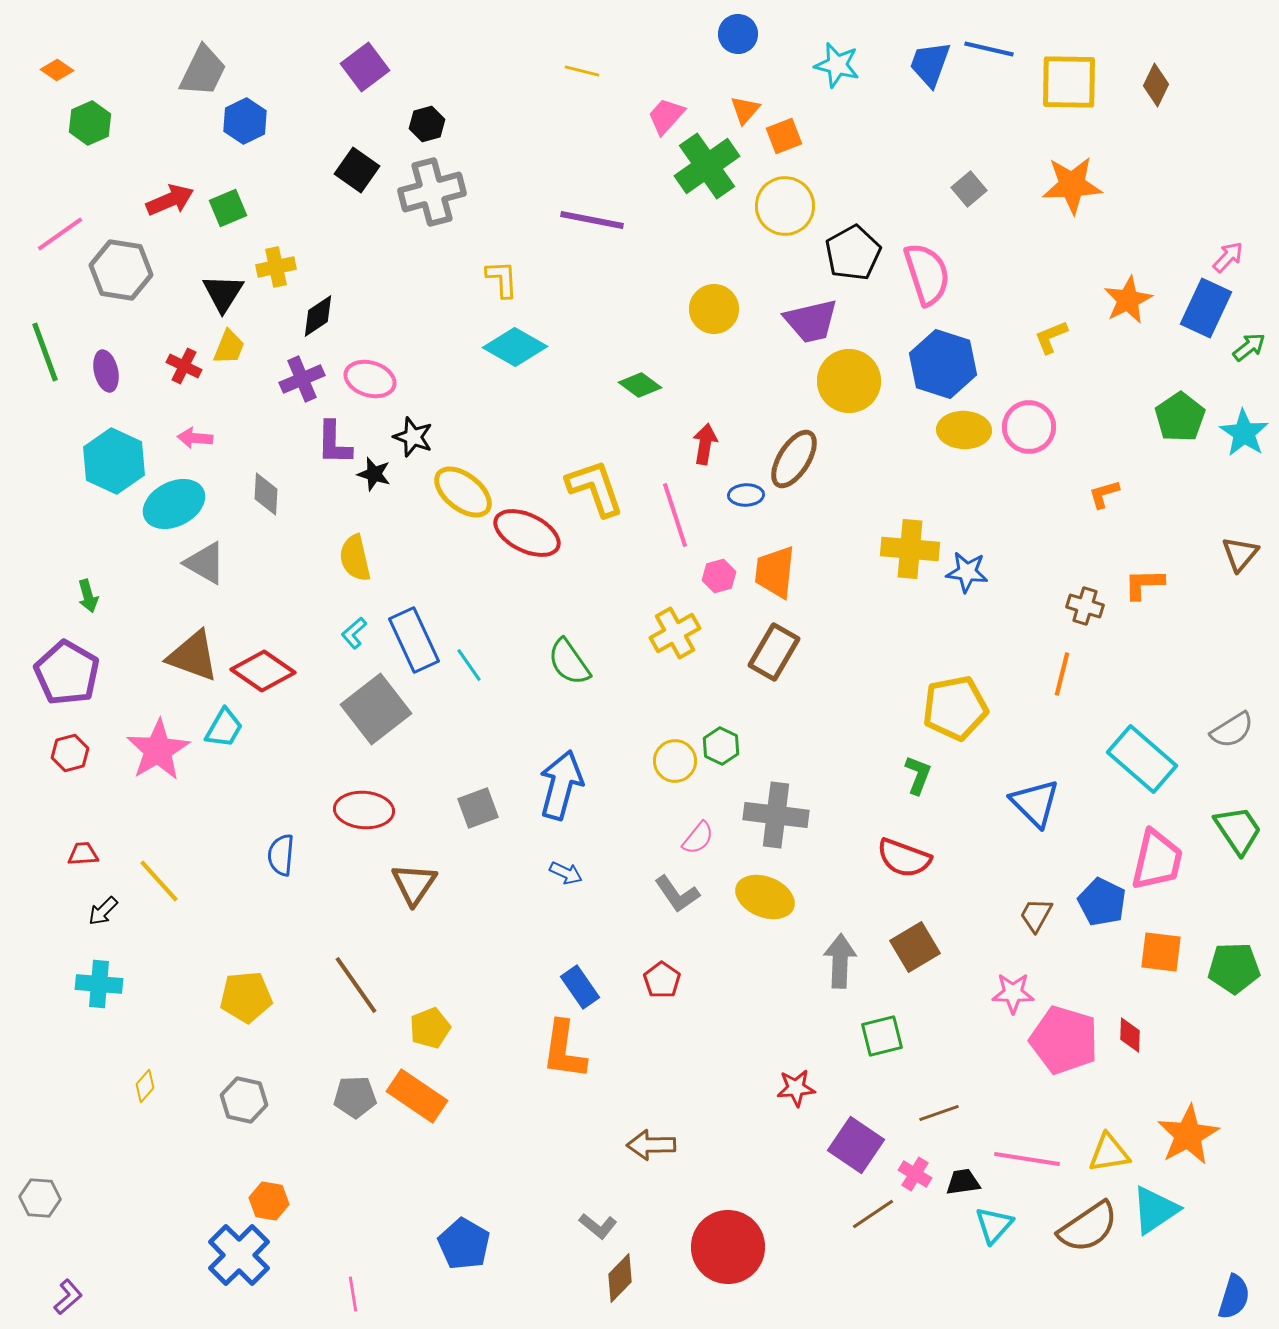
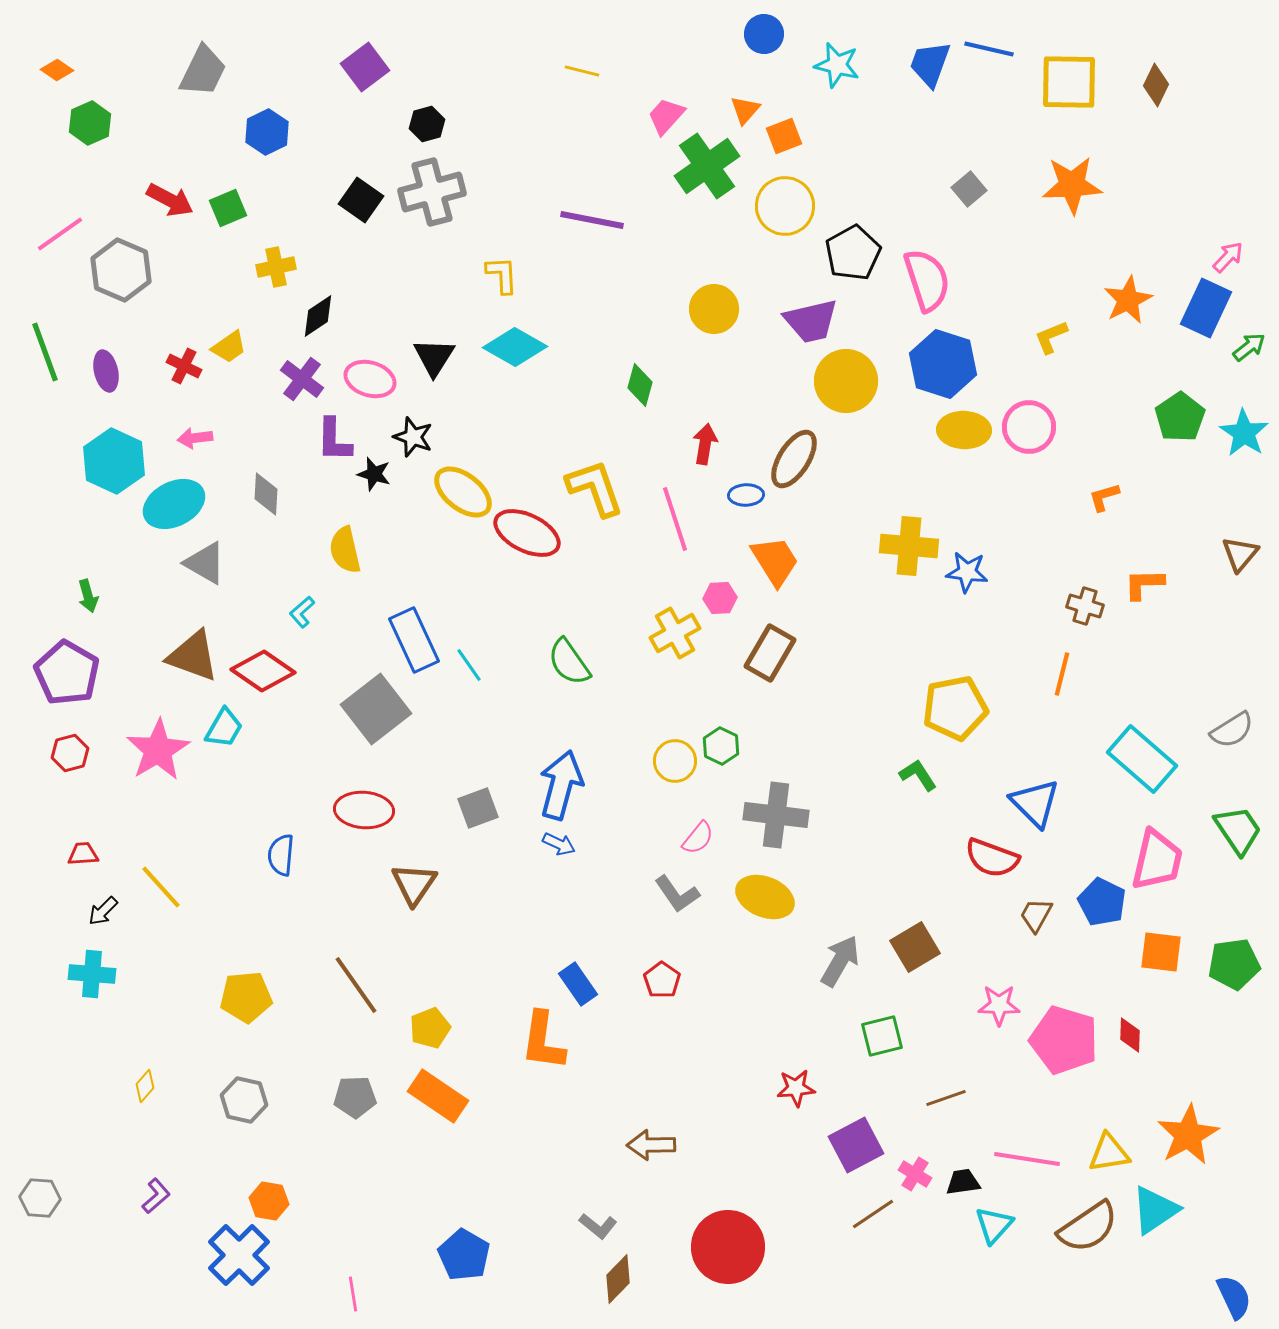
blue circle at (738, 34): moved 26 px right
blue hexagon at (245, 121): moved 22 px right, 11 px down
black square at (357, 170): moved 4 px right, 30 px down
red arrow at (170, 200): rotated 51 degrees clockwise
gray hexagon at (121, 270): rotated 14 degrees clockwise
pink semicircle at (927, 274): moved 6 px down
yellow L-shape at (502, 279): moved 4 px up
black triangle at (223, 293): moved 211 px right, 64 px down
yellow trapezoid at (229, 347): rotated 33 degrees clockwise
purple cross at (302, 379): rotated 30 degrees counterclockwise
yellow circle at (849, 381): moved 3 px left
green diamond at (640, 385): rotated 69 degrees clockwise
pink arrow at (195, 438): rotated 12 degrees counterclockwise
purple L-shape at (334, 443): moved 3 px up
orange L-shape at (1104, 494): moved 3 px down
pink line at (675, 515): moved 4 px down
yellow cross at (910, 549): moved 1 px left, 3 px up
yellow semicircle at (355, 558): moved 10 px left, 8 px up
orange trapezoid at (775, 572): moved 11 px up; rotated 142 degrees clockwise
pink hexagon at (719, 576): moved 1 px right, 22 px down; rotated 12 degrees clockwise
cyan L-shape at (354, 633): moved 52 px left, 21 px up
brown rectangle at (774, 652): moved 4 px left, 1 px down
green L-shape at (918, 775): rotated 54 degrees counterclockwise
red semicircle at (904, 858): moved 88 px right
blue arrow at (566, 873): moved 7 px left, 29 px up
yellow line at (159, 881): moved 2 px right, 6 px down
gray arrow at (840, 961): rotated 28 degrees clockwise
green pentagon at (1234, 968): moved 4 px up; rotated 6 degrees counterclockwise
cyan cross at (99, 984): moved 7 px left, 10 px up
blue rectangle at (580, 987): moved 2 px left, 3 px up
pink star at (1013, 993): moved 14 px left, 12 px down
orange L-shape at (564, 1050): moved 21 px left, 9 px up
orange rectangle at (417, 1096): moved 21 px right
brown line at (939, 1113): moved 7 px right, 15 px up
purple square at (856, 1145): rotated 28 degrees clockwise
blue pentagon at (464, 1244): moved 11 px down
brown diamond at (620, 1278): moved 2 px left, 1 px down
purple L-shape at (68, 1297): moved 88 px right, 101 px up
blue semicircle at (1234, 1297): rotated 42 degrees counterclockwise
